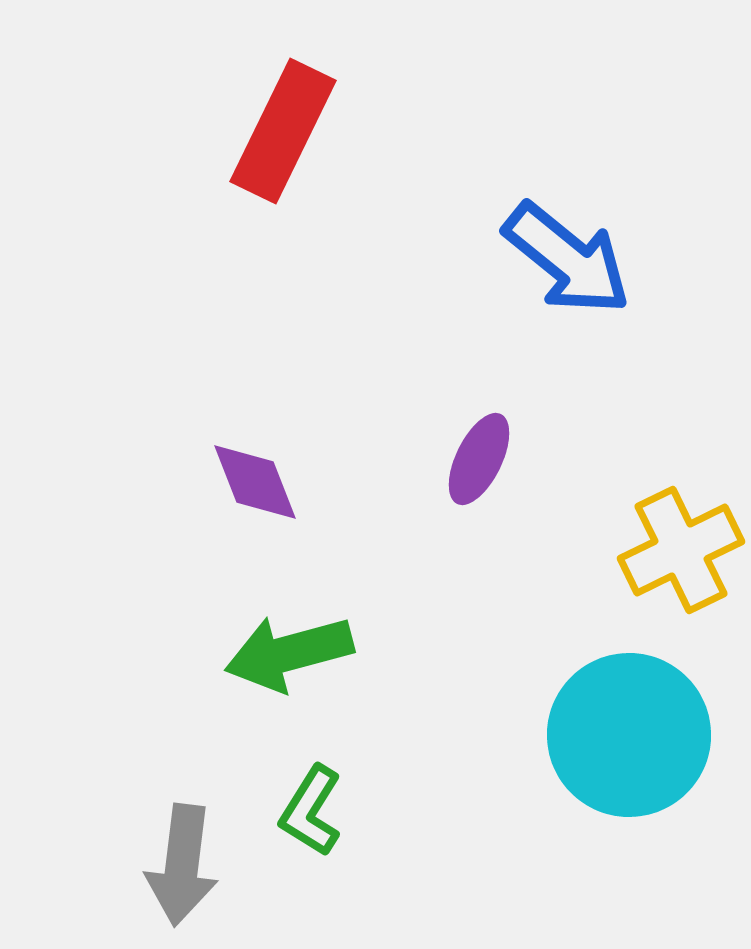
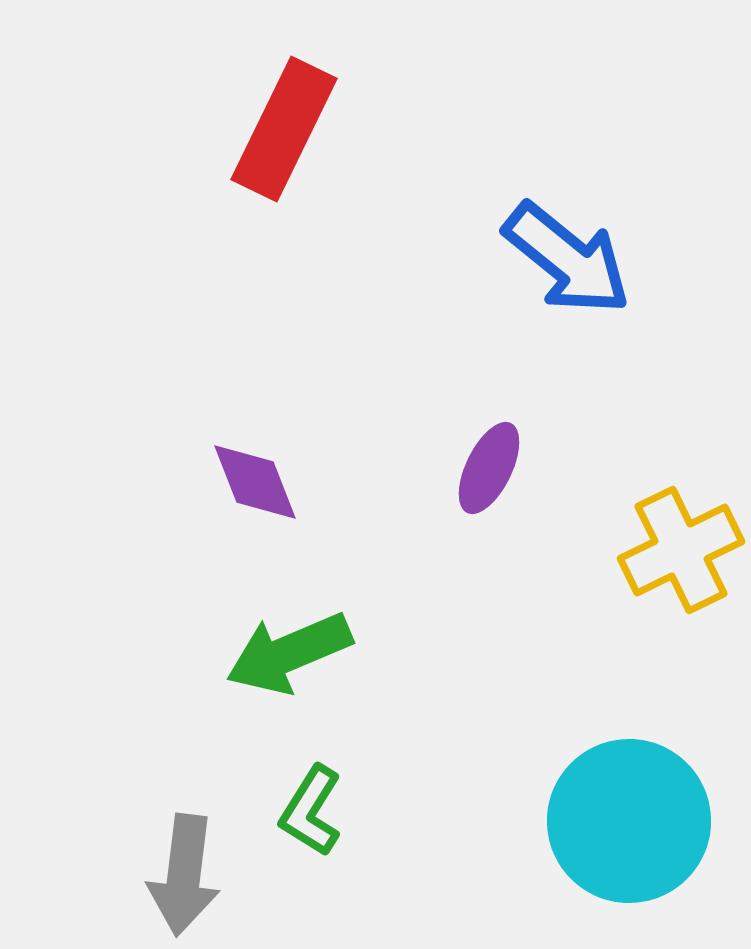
red rectangle: moved 1 px right, 2 px up
purple ellipse: moved 10 px right, 9 px down
green arrow: rotated 8 degrees counterclockwise
cyan circle: moved 86 px down
gray arrow: moved 2 px right, 10 px down
